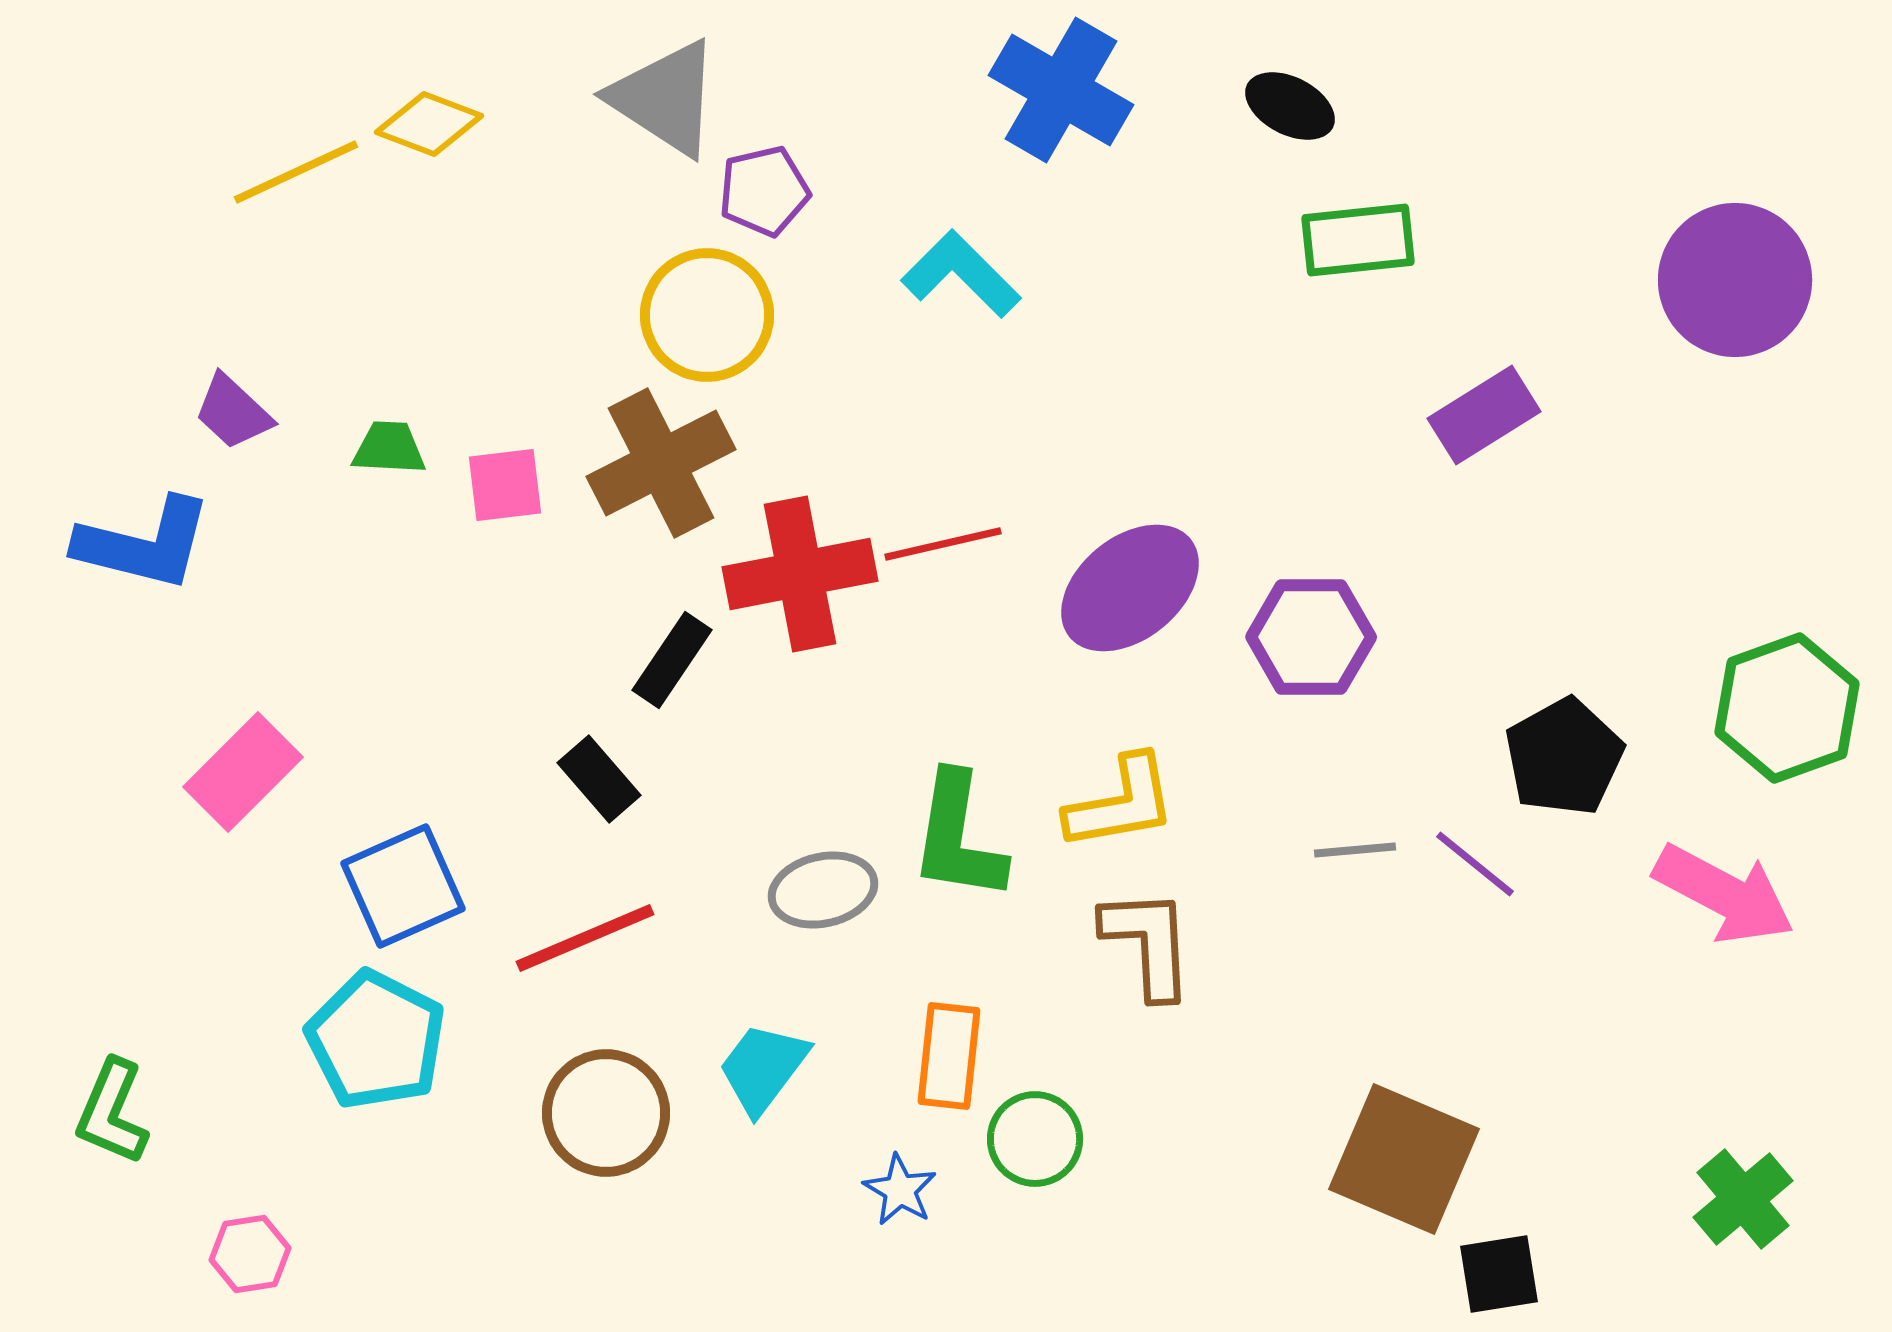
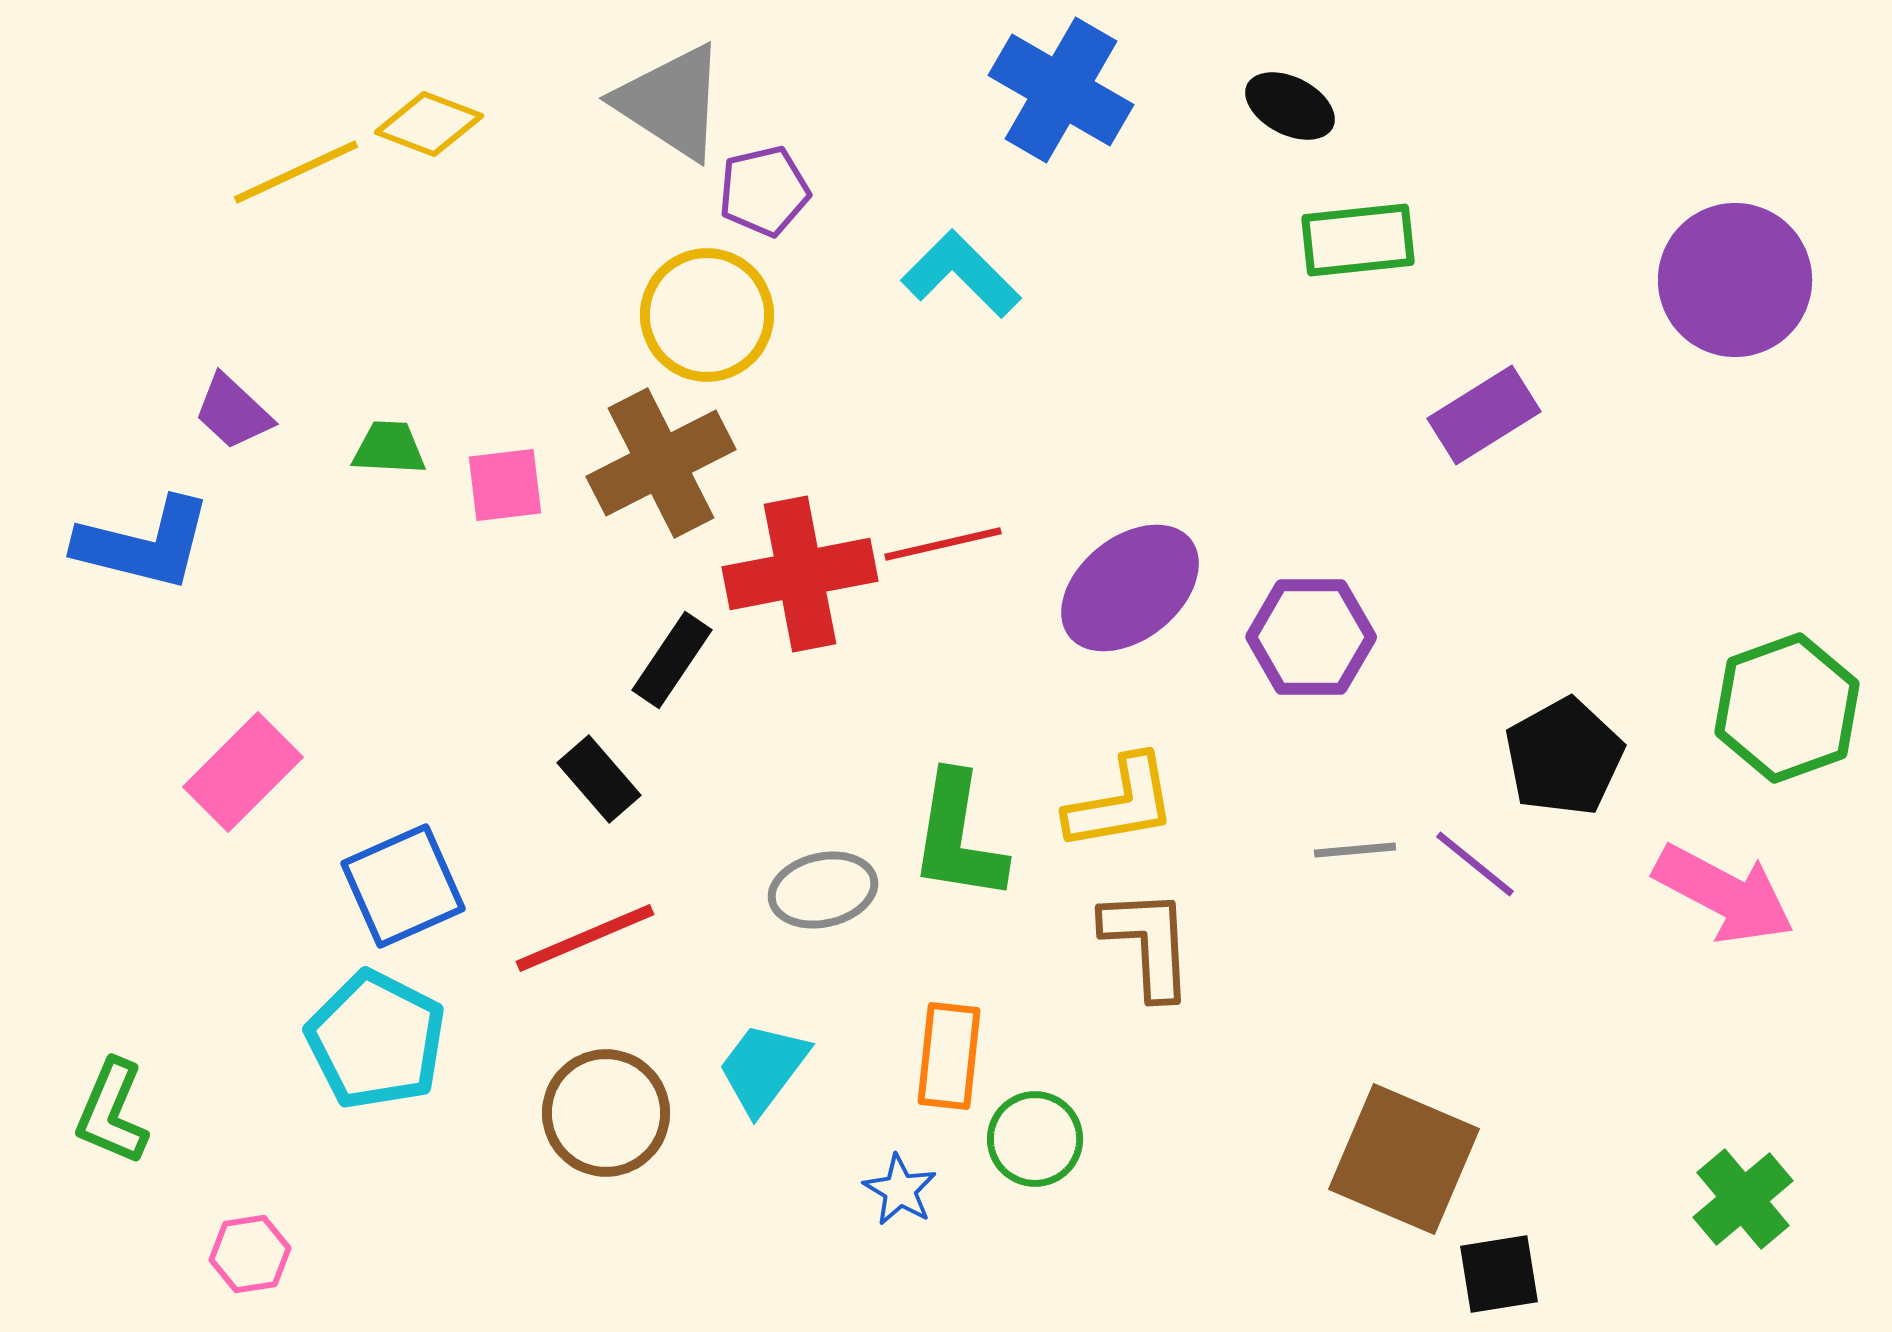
gray triangle at (665, 98): moved 6 px right, 4 px down
